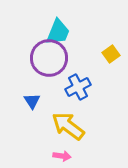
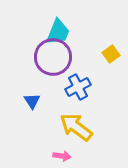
purple circle: moved 4 px right, 1 px up
yellow arrow: moved 8 px right, 1 px down
